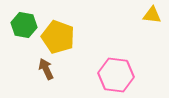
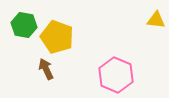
yellow triangle: moved 4 px right, 5 px down
yellow pentagon: moved 1 px left
pink hexagon: rotated 16 degrees clockwise
